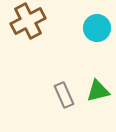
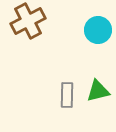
cyan circle: moved 1 px right, 2 px down
gray rectangle: moved 3 px right; rotated 25 degrees clockwise
